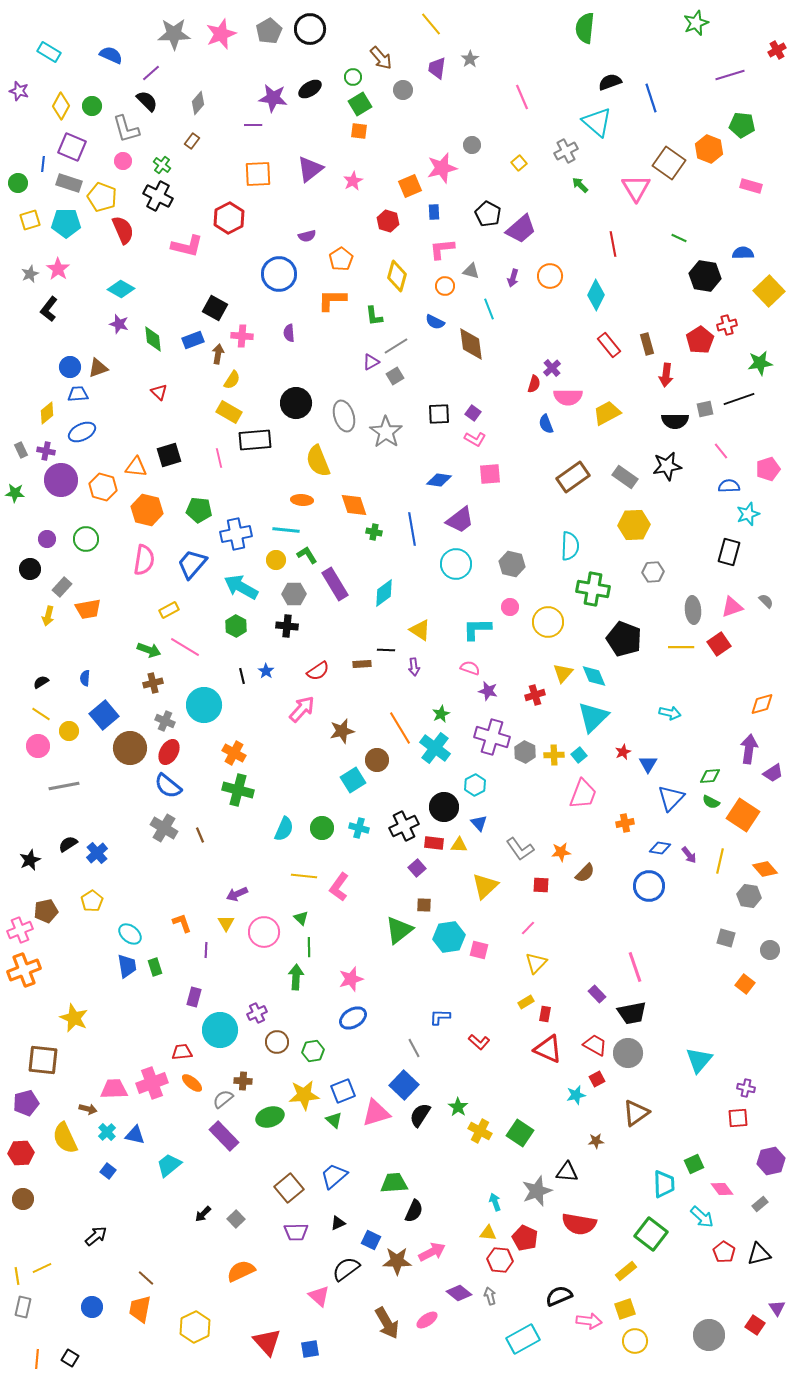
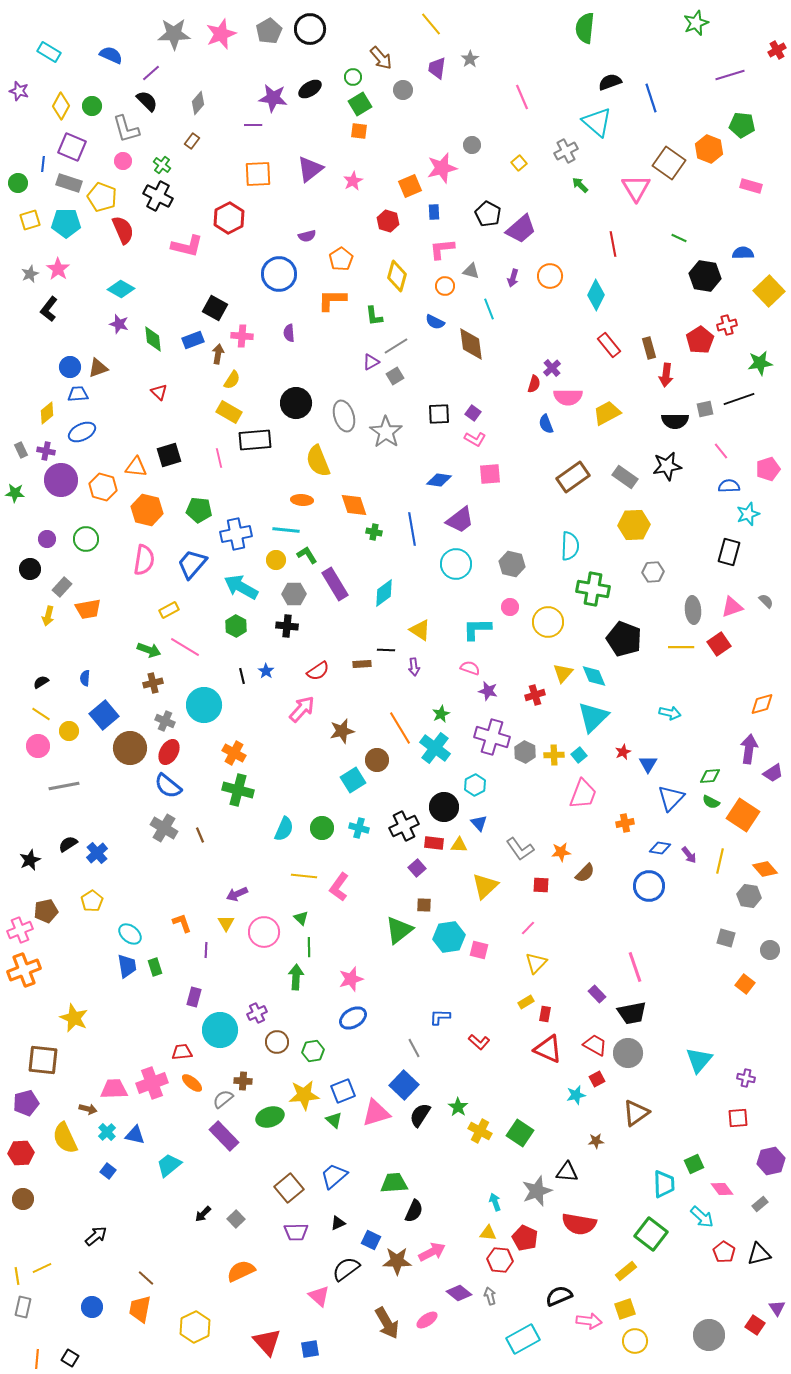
brown rectangle at (647, 344): moved 2 px right, 4 px down
purple cross at (746, 1088): moved 10 px up
